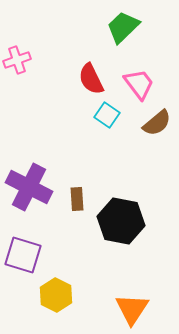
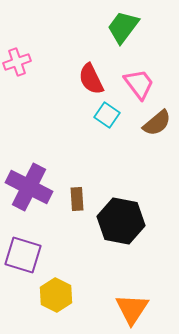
green trapezoid: rotated 9 degrees counterclockwise
pink cross: moved 2 px down
